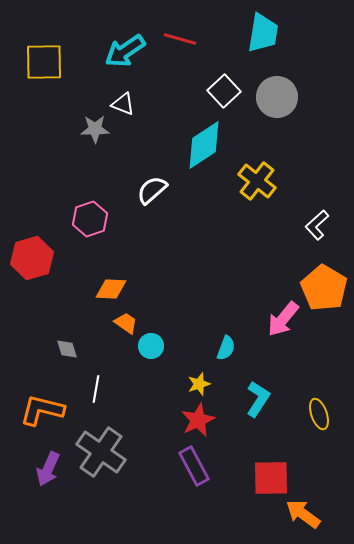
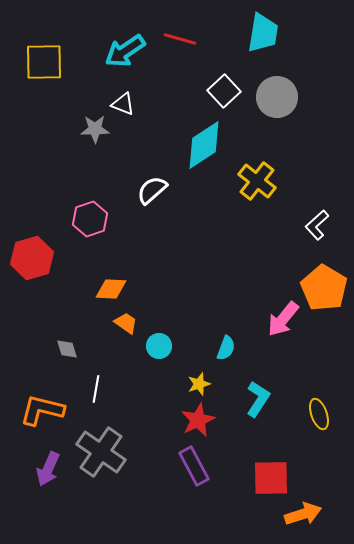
cyan circle: moved 8 px right
orange arrow: rotated 126 degrees clockwise
